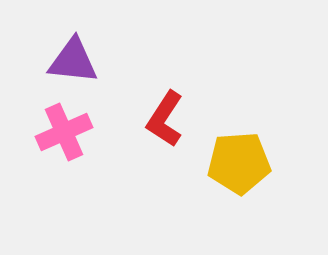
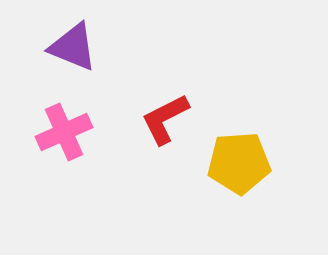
purple triangle: moved 14 px up; rotated 16 degrees clockwise
red L-shape: rotated 30 degrees clockwise
